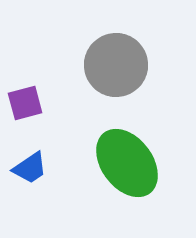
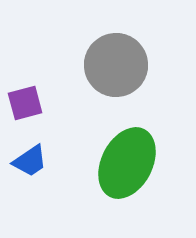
green ellipse: rotated 64 degrees clockwise
blue trapezoid: moved 7 px up
